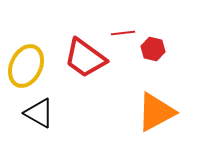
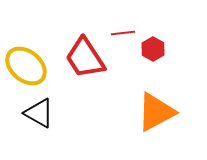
red hexagon: rotated 15 degrees clockwise
red trapezoid: rotated 21 degrees clockwise
yellow ellipse: rotated 75 degrees counterclockwise
